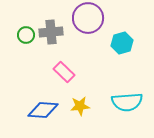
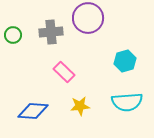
green circle: moved 13 px left
cyan hexagon: moved 3 px right, 18 px down
blue diamond: moved 10 px left, 1 px down
